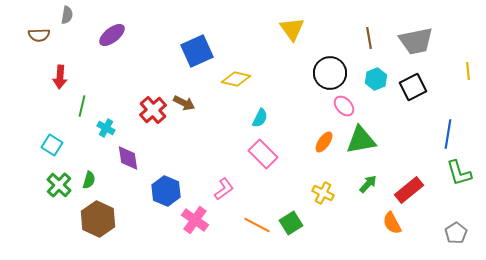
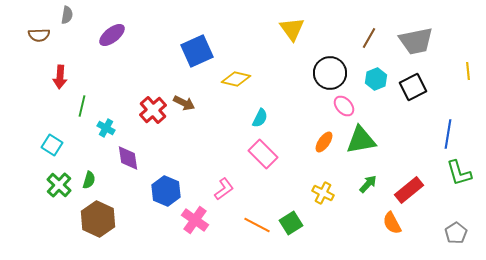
brown line: rotated 40 degrees clockwise
